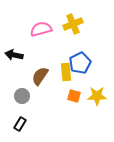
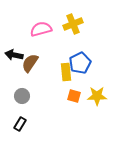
brown semicircle: moved 10 px left, 13 px up
